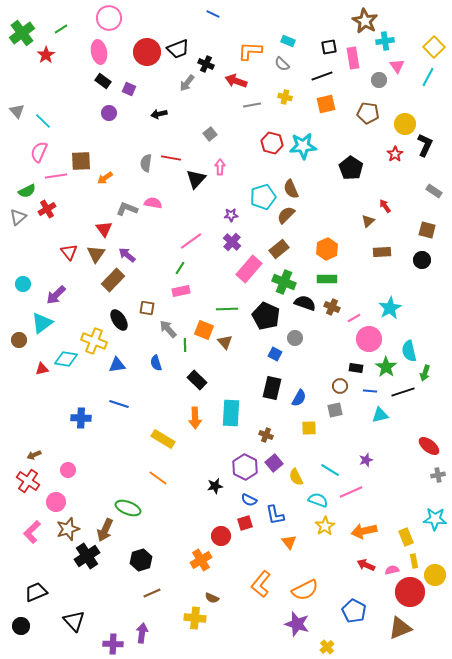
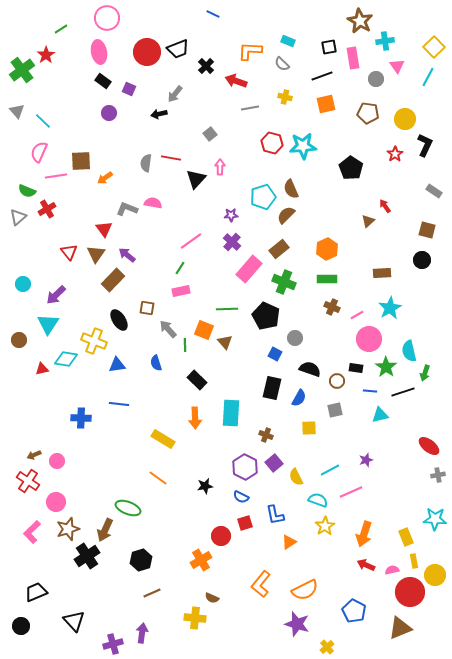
pink circle at (109, 18): moved 2 px left
brown star at (365, 21): moved 5 px left
green cross at (22, 33): moved 37 px down
black cross at (206, 64): moved 2 px down; rotated 21 degrees clockwise
gray circle at (379, 80): moved 3 px left, 1 px up
gray arrow at (187, 83): moved 12 px left, 11 px down
gray line at (252, 105): moved 2 px left, 3 px down
yellow circle at (405, 124): moved 5 px up
green semicircle at (27, 191): rotated 48 degrees clockwise
brown rectangle at (382, 252): moved 21 px down
black semicircle at (305, 303): moved 5 px right, 66 px down
pink line at (354, 318): moved 3 px right, 3 px up
cyan triangle at (42, 323): moved 6 px right, 1 px down; rotated 20 degrees counterclockwise
brown circle at (340, 386): moved 3 px left, 5 px up
blue line at (119, 404): rotated 12 degrees counterclockwise
pink circle at (68, 470): moved 11 px left, 9 px up
cyan line at (330, 470): rotated 60 degrees counterclockwise
black star at (215, 486): moved 10 px left
blue semicircle at (249, 500): moved 8 px left, 3 px up
orange arrow at (364, 531): moved 3 px down; rotated 60 degrees counterclockwise
orange triangle at (289, 542): rotated 35 degrees clockwise
purple cross at (113, 644): rotated 18 degrees counterclockwise
